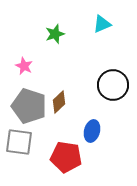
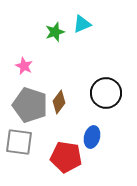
cyan triangle: moved 20 px left
green star: moved 2 px up
black circle: moved 7 px left, 8 px down
brown diamond: rotated 10 degrees counterclockwise
gray pentagon: moved 1 px right, 1 px up
blue ellipse: moved 6 px down
